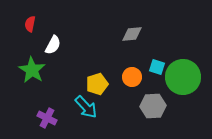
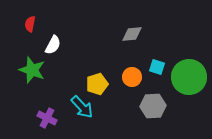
green star: rotated 12 degrees counterclockwise
green circle: moved 6 px right
cyan arrow: moved 4 px left
